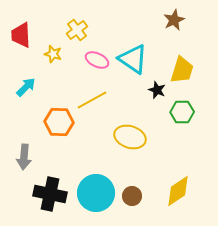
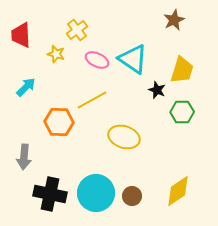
yellow star: moved 3 px right
yellow ellipse: moved 6 px left
